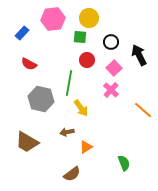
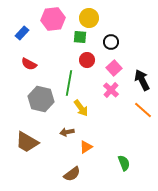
black arrow: moved 3 px right, 25 px down
